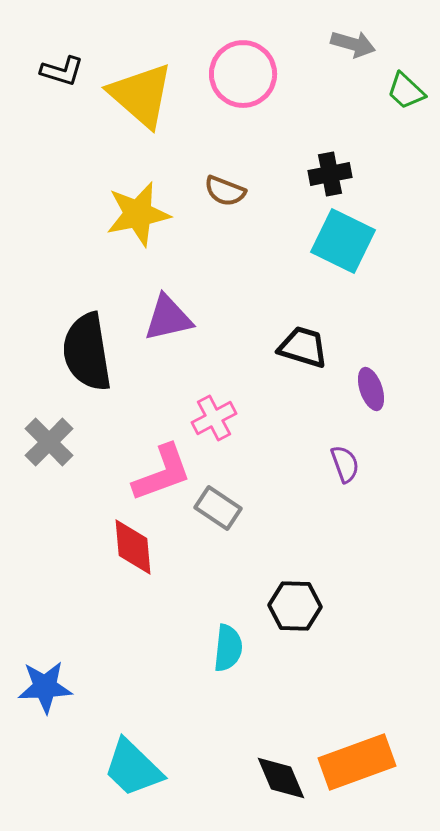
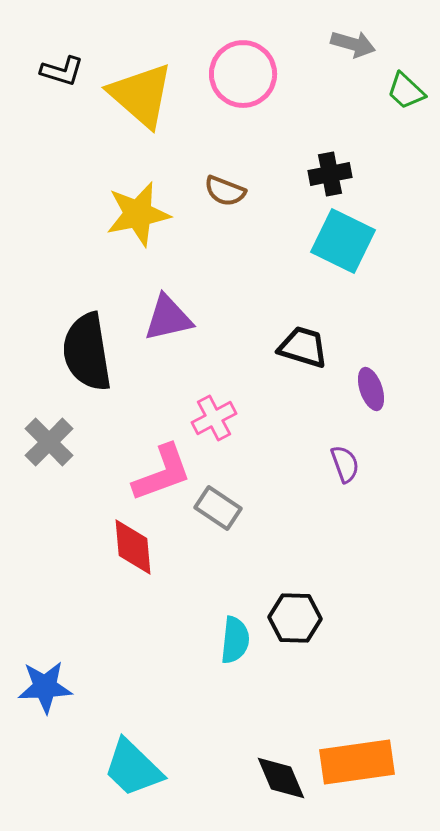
black hexagon: moved 12 px down
cyan semicircle: moved 7 px right, 8 px up
orange rectangle: rotated 12 degrees clockwise
